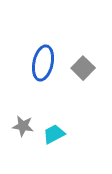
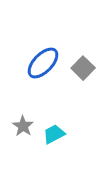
blue ellipse: rotated 32 degrees clockwise
gray star: rotated 25 degrees clockwise
